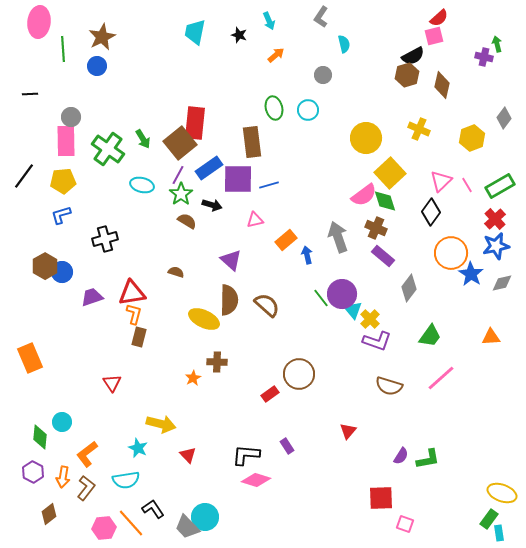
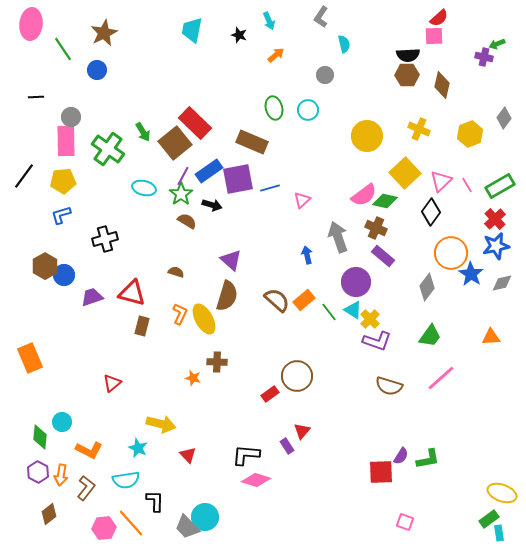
pink ellipse at (39, 22): moved 8 px left, 2 px down
cyan trapezoid at (195, 32): moved 3 px left, 2 px up
pink square at (434, 36): rotated 12 degrees clockwise
brown star at (102, 37): moved 2 px right, 4 px up
green arrow at (497, 44): rotated 98 degrees counterclockwise
green line at (63, 49): rotated 30 degrees counterclockwise
black semicircle at (413, 56): moved 5 px left, 1 px up; rotated 25 degrees clockwise
blue circle at (97, 66): moved 4 px down
gray circle at (323, 75): moved 2 px right
brown hexagon at (407, 75): rotated 15 degrees clockwise
black line at (30, 94): moved 6 px right, 3 px down
red rectangle at (195, 123): rotated 52 degrees counterclockwise
yellow circle at (366, 138): moved 1 px right, 2 px up
yellow hexagon at (472, 138): moved 2 px left, 4 px up
green arrow at (143, 139): moved 7 px up
brown rectangle at (252, 142): rotated 60 degrees counterclockwise
brown square at (180, 143): moved 5 px left
blue rectangle at (209, 168): moved 3 px down
yellow square at (390, 173): moved 15 px right
purple line at (178, 175): moved 5 px right, 1 px down
purple square at (238, 179): rotated 12 degrees counterclockwise
cyan ellipse at (142, 185): moved 2 px right, 3 px down
blue line at (269, 185): moved 1 px right, 3 px down
green diamond at (385, 201): rotated 60 degrees counterclockwise
pink triangle at (255, 220): moved 47 px right, 20 px up; rotated 30 degrees counterclockwise
orange rectangle at (286, 240): moved 18 px right, 60 px down
blue circle at (62, 272): moved 2 px right, 3 px down
gray diamond at (409, 288): moved 18 px right, 1 px up
red triangle at (132, 293): rotated 24 degrees clockwise
purple circle at (342, 294): moved 14 px right, 12 px up
green line at (321, 298): moved 8 px right, 14 px down
brown semicircle at (229, 300): moved 2 px left, 4 px up; rotated 16 degrees clockwise
brown semicircle at (267, 305): moved 10 px right, 5 px up
cyan triangle at (353, 310): rotated 18 degrees counterclockwise
orange L-shape at (134, 314): moved 46 px right; rotated 10 degrees clockwise
yellow ellipse at (204, 319): rotated 36 degrees clockwise
brown rectangle at (139, 337): moved 3 px right, 11 px up
brown circle at (299, 374): moved 2 px left, 2 px down
orange star at (193, 378): rotated 28 degrees counterclockwise
red triangle at (112, 383): rotated 24 degrees clockwise
red triangle at (348, 431): moved 46 px left
orange L-shape at (87, 454): moved 2 px right, 4 px up; rotated 116 degrees counterclockwise
purple hexagon at (33, 472): moved 5 px right
orange arrow at (63, 477): moved 2 px left, 2 px up
red square at (381, 498): moved 26 px up
black L-shape at (153, 509): moved 2 px right, 8 px up; rotated 35 degrees clockwise
green rectangle at (489, 519): rotated 18 degrees clockwise
pink square at (405, 524): moved 2 px up
